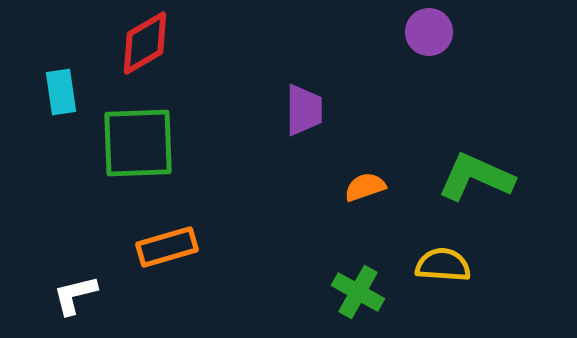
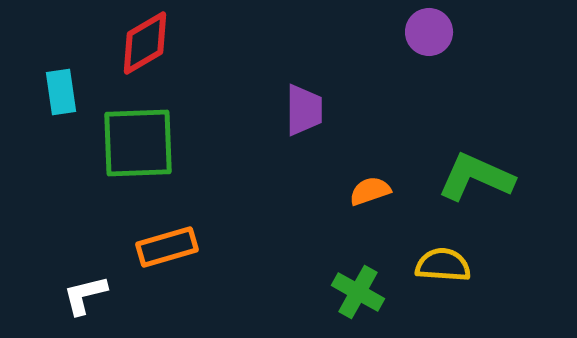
orange semicircle: moved 5 px right, 4 px down
white L-shape: moved 10 px right
